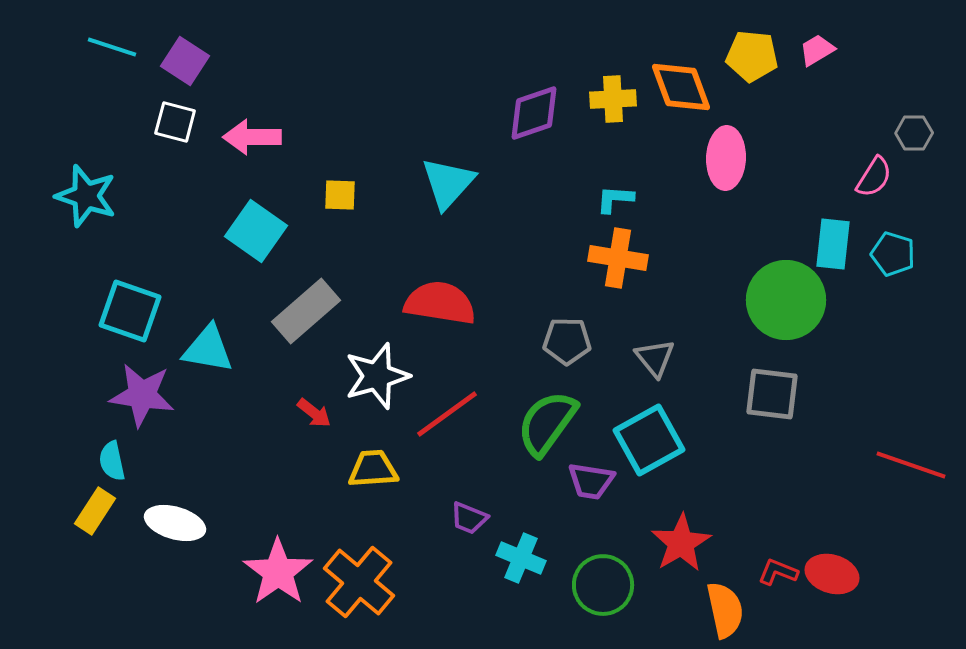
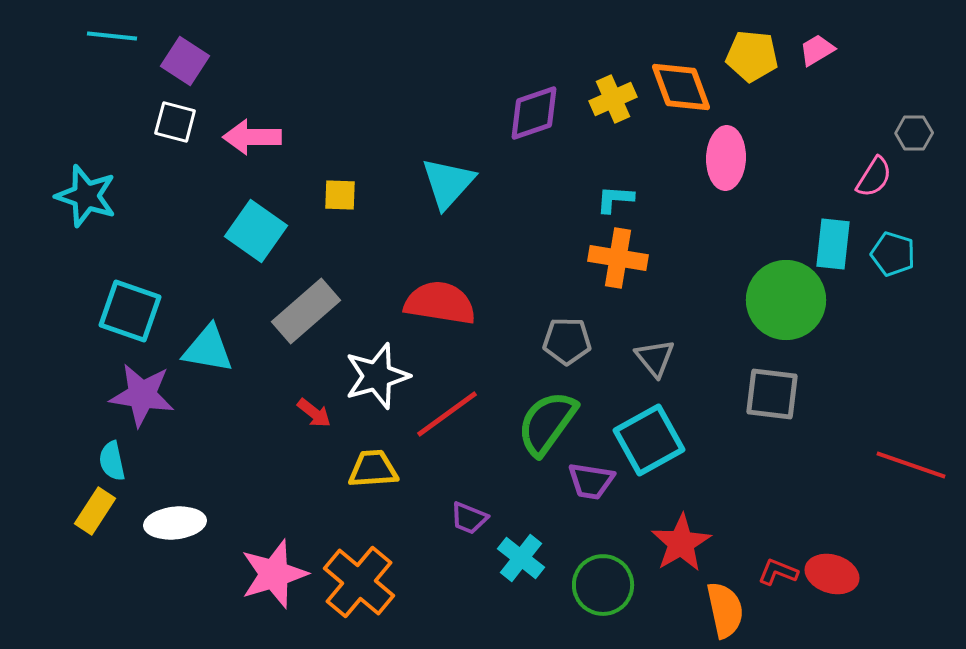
cyan line at (112, 47): moved 11 px up; rotated 12 degrees counterclockwise
yellow cross at (613, 99): rotated 21 degrees counterclockwise
white ellipse at (175, 523): rotated 22 degrees counterclockwise
cyan cross at (521, 558): rotated 15 degrees clockwise
pink star at (278, 572): moved 4 px left, 2 px down; rotated 18 degrees clockwise
